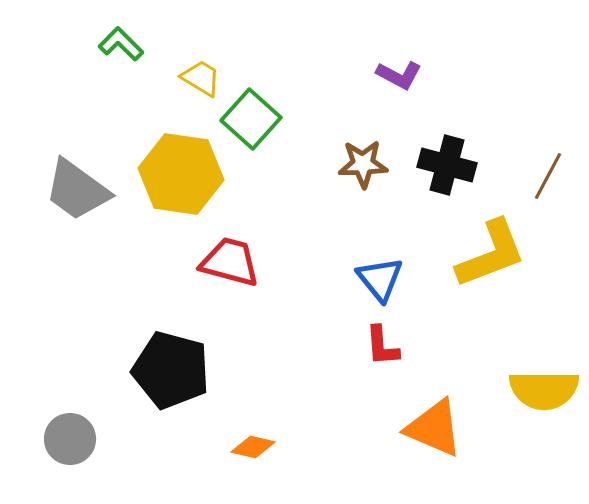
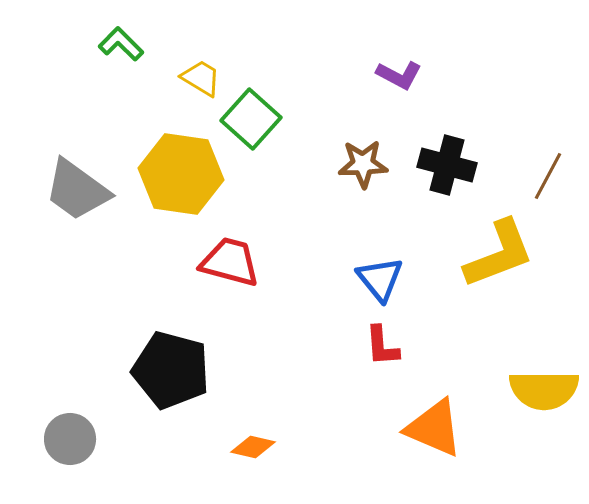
yellow L-shape: moved 8 px right
